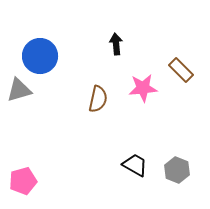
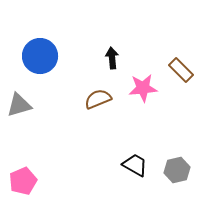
black arrow: moved 4 px left, 14 px down
gray triangle: moved 15 px down
brown semicircle: rotated 124 degrees counterclockwise
gray hexagon: rotated 25 degrees clockwise
pink pentagon: rotated 8 degrees counterclockwise
